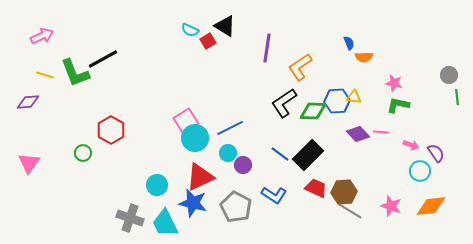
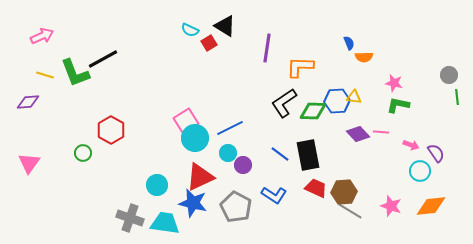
red square at (208, 41): moved 1 px right, 2 px down
orange L-shape at (300, 67): rotated 36 degrees clockwise
black rectangle at (308, 155): rotated 56 degrees counterclockwise
cyan trapezoid at (165, 223): rotated 124 degrees clockwise
